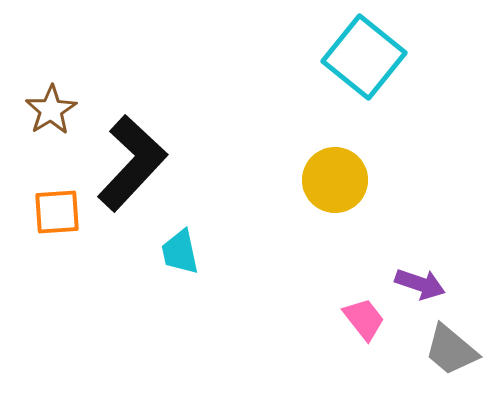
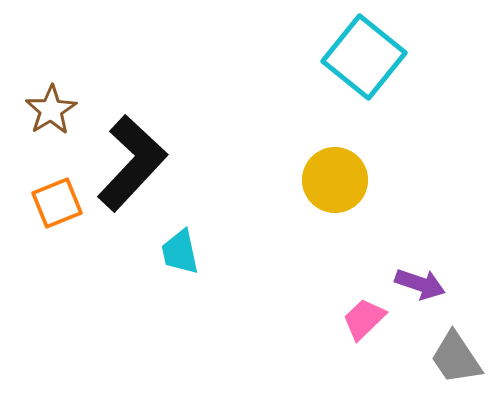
orange square: moved 9 px up; rotated 18 degrees counterclockwise
pink trapezoid: rotated 96 degrees counterclockwise
gray trapezoid: moved 5 px right, 8 px down; rotated 16 degrees clockwise
